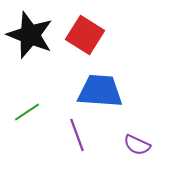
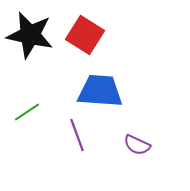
black star: rotated 9 degrees counterclockwise
